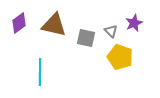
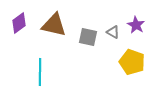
purple star: moved 2 px right, 2 px down; rotated 18 degrees counterclockwise
gray triangle: moved 2 px right, 1 px down; rotated 16 degrees counterclockwise
gray square: moved 2 px right, 1 px up
yellow pentagon: moved 12 px right, 5 px down
